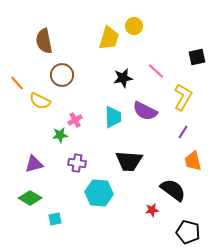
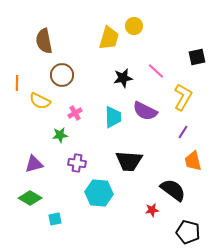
orange line: rotated 42 degrees clockwise
pink cross: moved 7 px up
